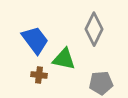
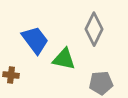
brown cross: moved 28 px left
